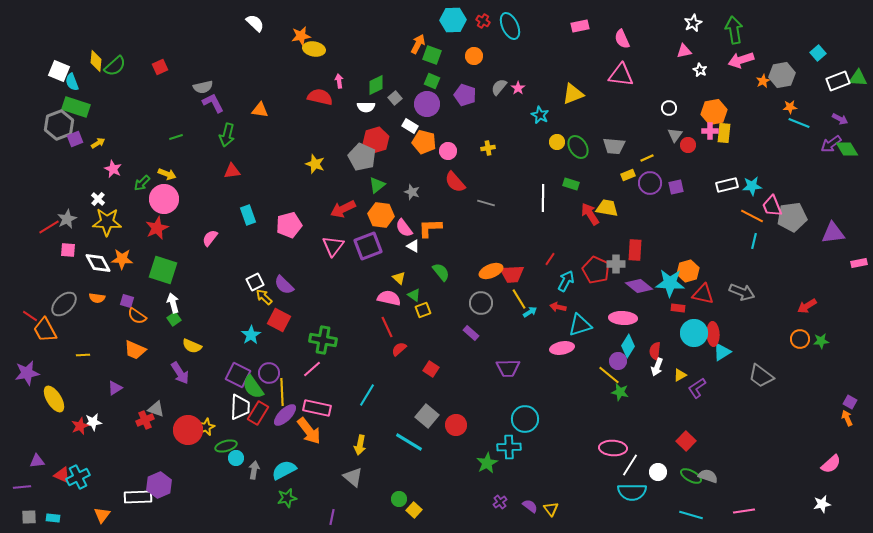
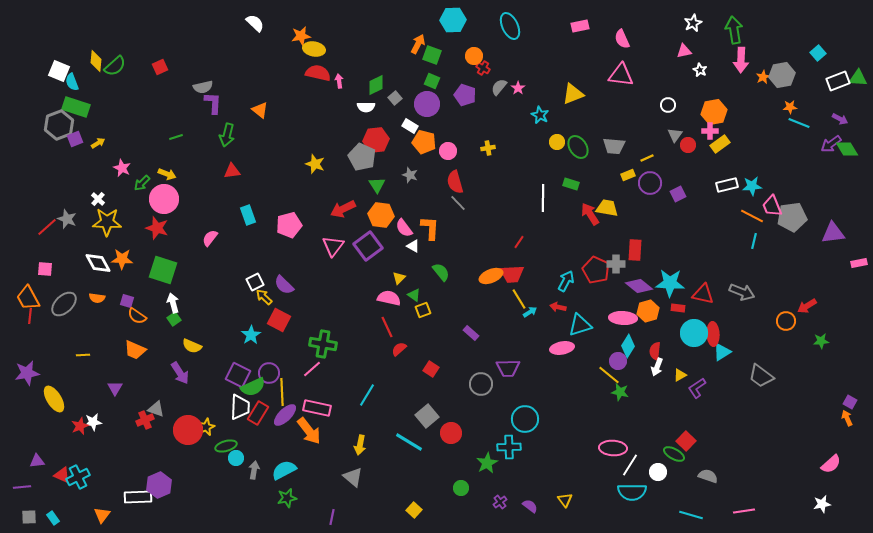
red cross at (483, 21): moved 47 px down
pink arrow at (741, 60): rotated 70 degrees counterclockwise
orange star at (763, 81): moved 4 px up
red semicircle at (320, 97): moved 2 px left, 24 px up
purple L-shape at (213, 103): rotated 30 degrees clockwise
white circle at (669, 108): moved 1 px left, 3 px up
orange triangle at (260, 110): rotated 30 degrees clockwise
yellow rectangle at (724, 133): moved 4 px left, 11 px down; rotated 48 degrees clockwise
red hexagon at (376, 140): rotated 10 degrees clockwise
pink star at (113, 169): moved 9 px right, 1 px up
red semicircle at (455, 182): rotated 25 degrees clockwise
green triangle at (377, 185): rotated 24 degrees counterclockwise
purple square at (676, 187): moved 2 px right, 7 px down; rotated 14 degrees counterclockwise
gray star at (412, 192): moved 2 px left, 17 px up
gray line at (486, 203): moved 28 px left; rotated 30 degrees clockwise
gray star at (67, 219): rotated 24 degrees counterclockwise
red line at (49, 227): moved 2 px left; rotated 10 degrees counterclockwise
red star at (157, 228): rotated 30 degrees counterclockwise
orange L-shape at (430, 228): rotated 95 degrees clockwise
purple square at (368, 246): rotated 16 degrees counterclockwise
pink square at (68, 250): moved 23 px left, 19 px down
red line at (550, 259): moved 31 px left, 17 px up
orange ellipse at (491, 271): moved 5 px down
orange hexagon at (688, 271): moved 40 px left, 40 px down
yellow triangle at (399, 278): rotated 32 degrees clockwise
gray circle at (481, 303): moved 81 px down
red line at (30, 316): rotated 63 degrees clockwise
orange trapezoid at (45, 330): moved 17 px left, 32 px up
orange circle at (800, 339): moved 14 px left, 18 px up
green cross at (323, 340): moved 4 px down
green semicircle at (253, 387): rotated 80 degrees counterclockwise
purple triangle at (115, 388): rotated 28 degrees counterclockwise
gray square at (427, 416): rotated 10 degrees clockwise
red circle at (456, 425): moved 5 px left, 8 px down
green ellipse at (691, 476): moved 17 px left, 22 px up
green circle at (399, 499): moved 62 px right, 11 px up
yellow triangle at (551, 509): moved 14 px right, 9 px up
cyan rectangle at (53, 518): rotated 48 degrees clockwise
